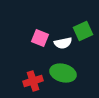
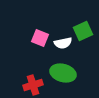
red cross: moved 4 px down
